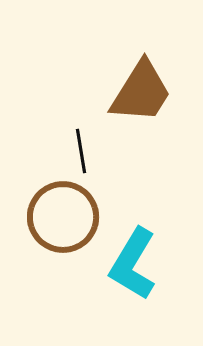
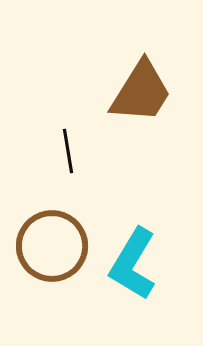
black line: moved 13 px left
brown circle: moved 11 px left, 29 px down
